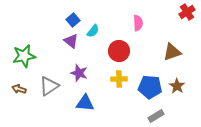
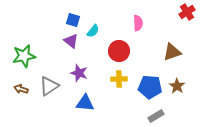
blue square: rotated 32 degrees counterclockwise
brown arrow: moved 2 px right
